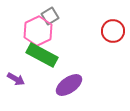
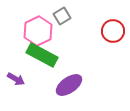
gray square: moved 12 px right
